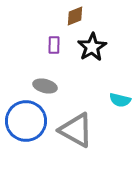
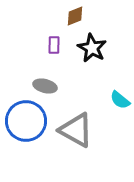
black star: moved 1 px down; rotated 12 degrees counterclockwise
cyan semicircle: rotated 25 degrees clockwise
